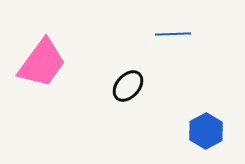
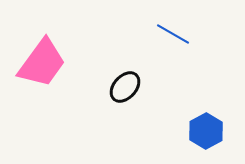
blue line: rotated 32 degrees clockwise
black ellipse: moved 3 px left, 1 px down
